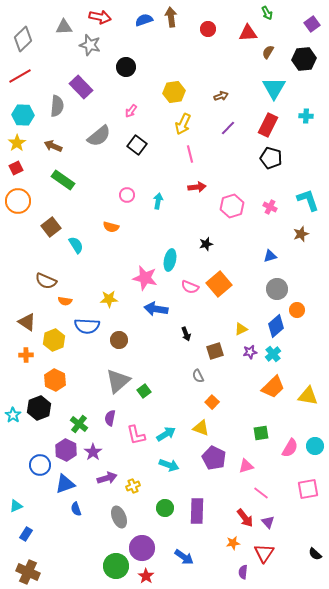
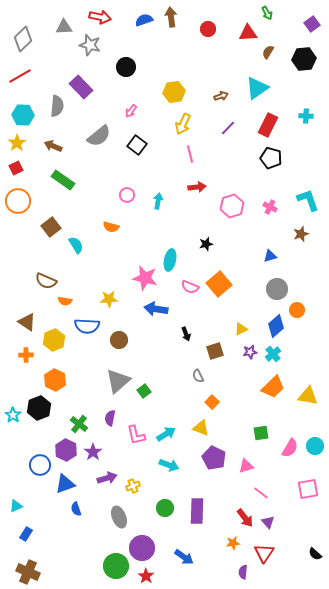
cyan triangle at (274, 88): moved 17 px left; rotated 25 degrees clockwise
